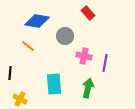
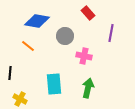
purple line: moved 6 px right, 30 px up
